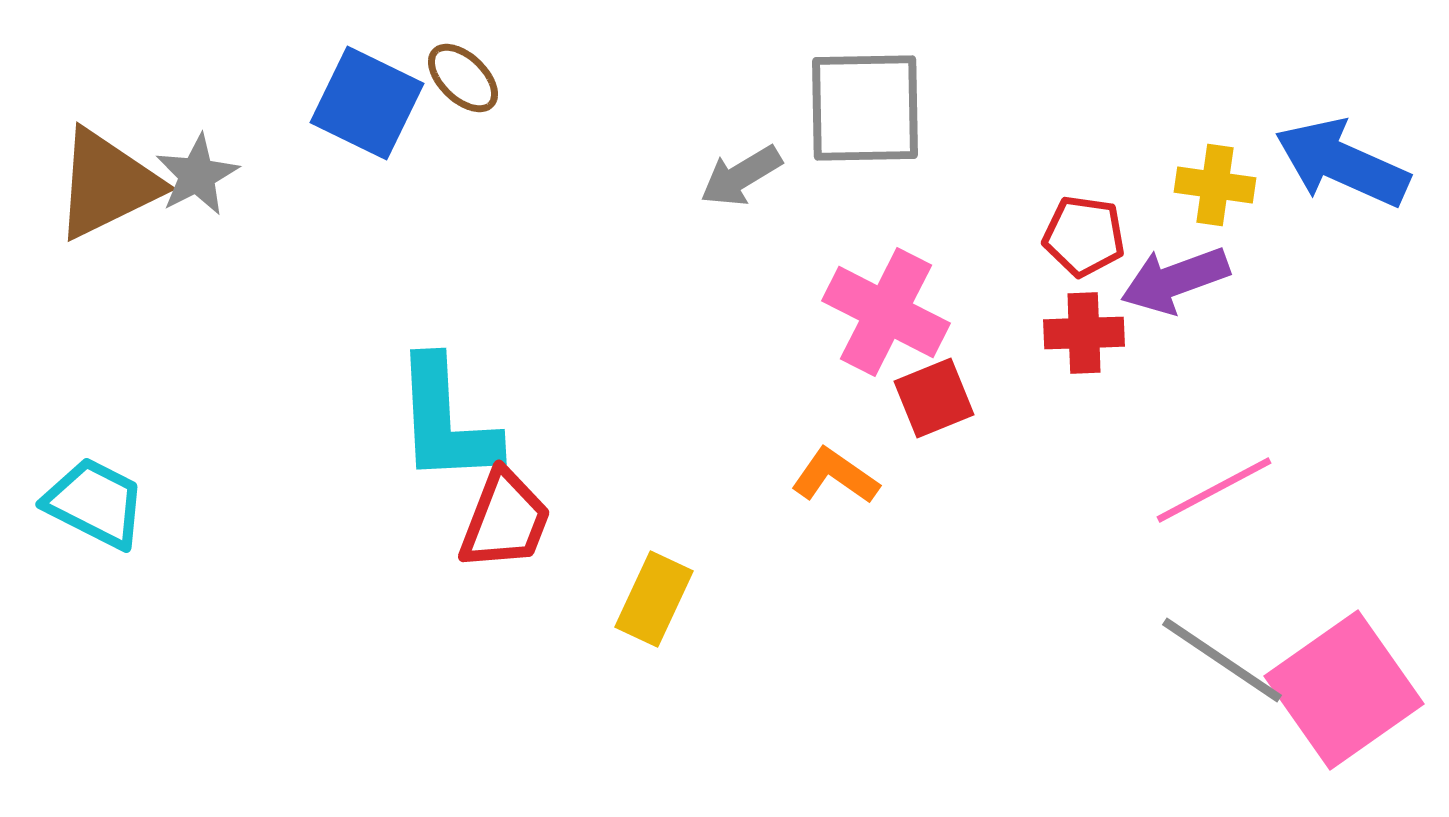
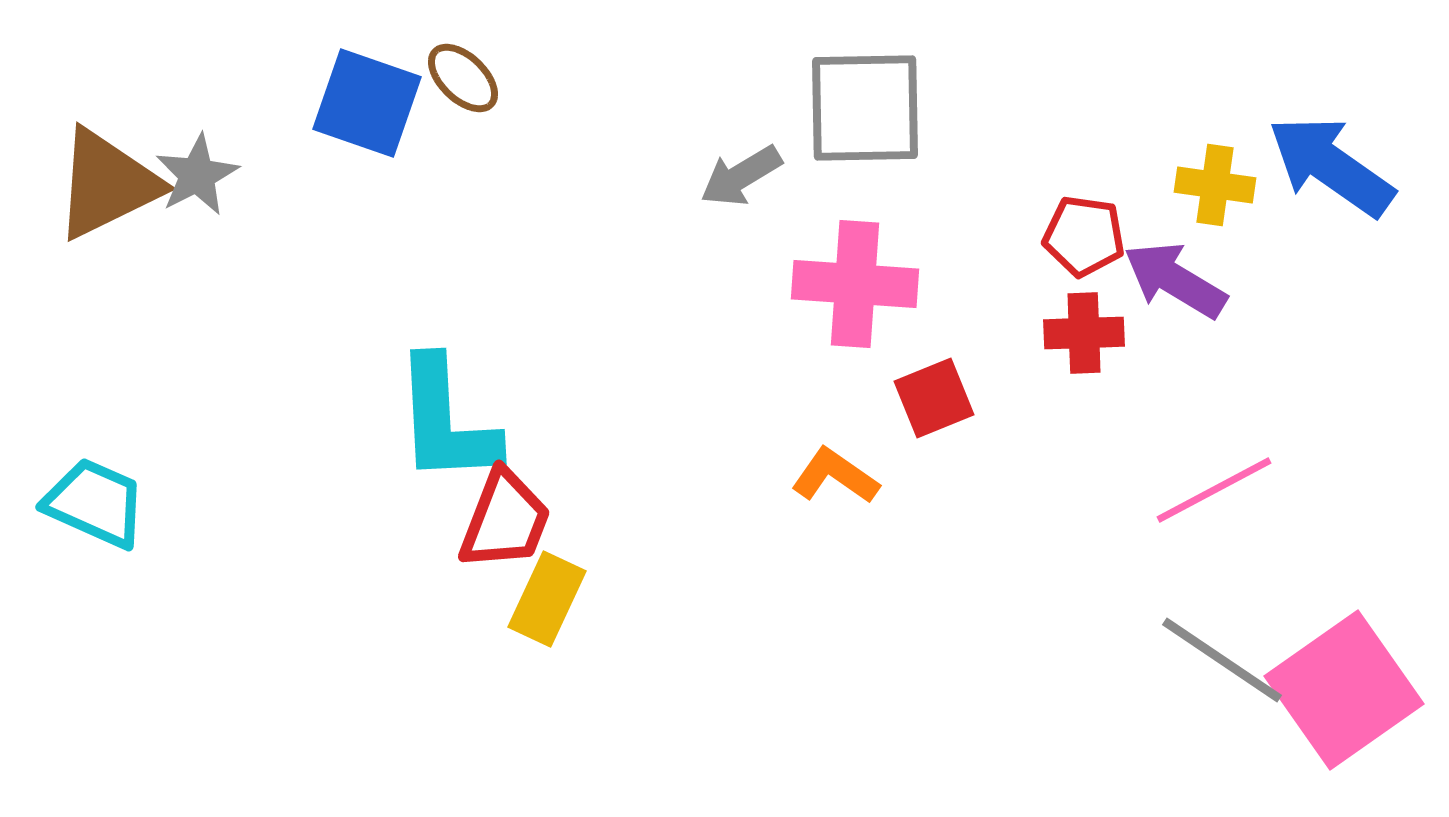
blue square: rotated 7 degrees counterclockwise
blue arrow: moved 11 px left, 3 px down; rotated 11 degrees clockwise
purple arrow: rotated 51 degrees clockwise
pink cross: moved 31 px left, 28 px up; rotated 23 degrees counterclockwise
cyan trapezoid: rotated 3 degrees counterclockwise
yellow rectangle: moved 107 px left
